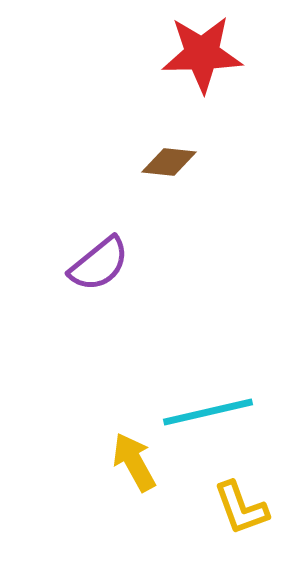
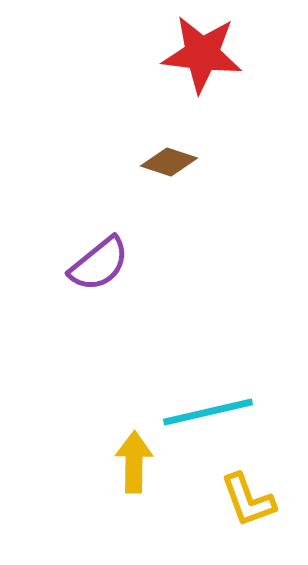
red star: rotated 8 degrees clockwise
brown diamond: rotated 12 degrees clockwise
yellow arrow: rotated 30 degrees clockwise
yellow L-shape: moved 7 px right, 8 px up
